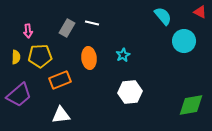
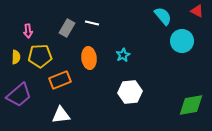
red triangle: moved 3 px left, 1 px up
cyan circle: moved 2 px left
